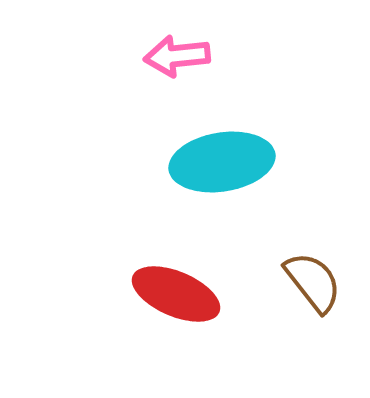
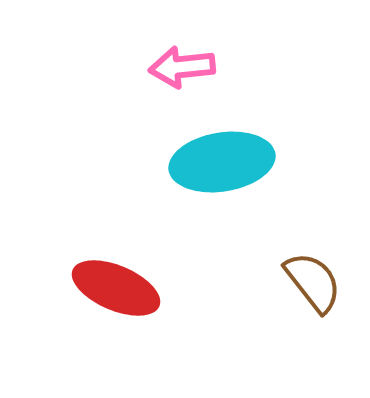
pink arrow: moved 5 px right, 11 px down
red ellipse: moved 60 px left, 6 px up
